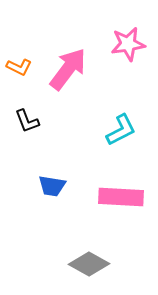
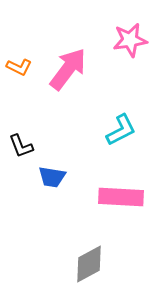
pink star: moved 2 px right, 4 px up
black L-shape: moved 6 px left, 25 px down
blue trapezoid: moved 9 px up
gray diamond: rotated 57 degrees counterclockwise
